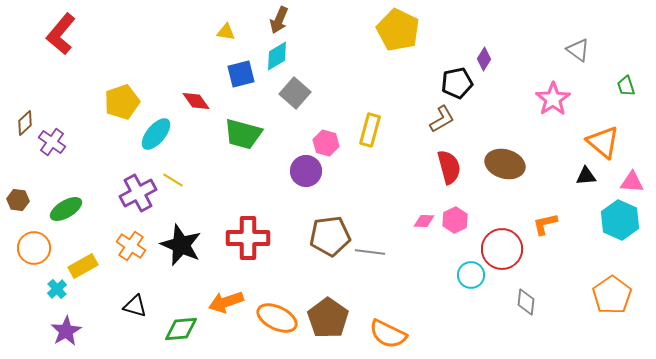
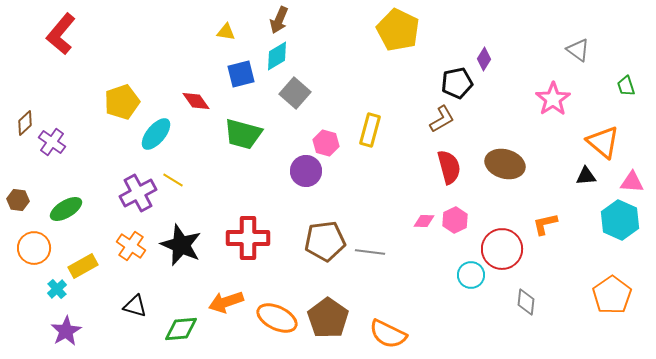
brown pentagon at (330, 236): moved 5 px left, 5 px down
